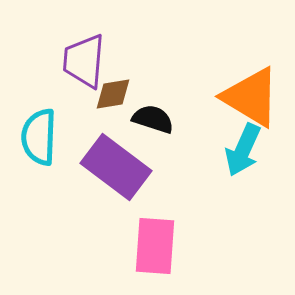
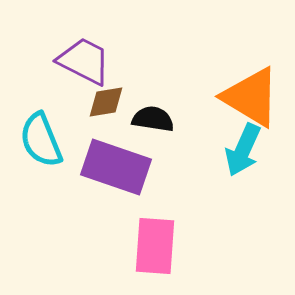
purple trapezoid: rotated 112 degrees clockwise
brown diamond: moved 7 px left, 8 px down
black semicircle: rotated 9 degrees counterclockwise
cyan semicircle: moved 2 px right, 3 px down; rotated 24 degrees counterclockwise
purple rectangle: rotated 18 degrees counterclockwise
